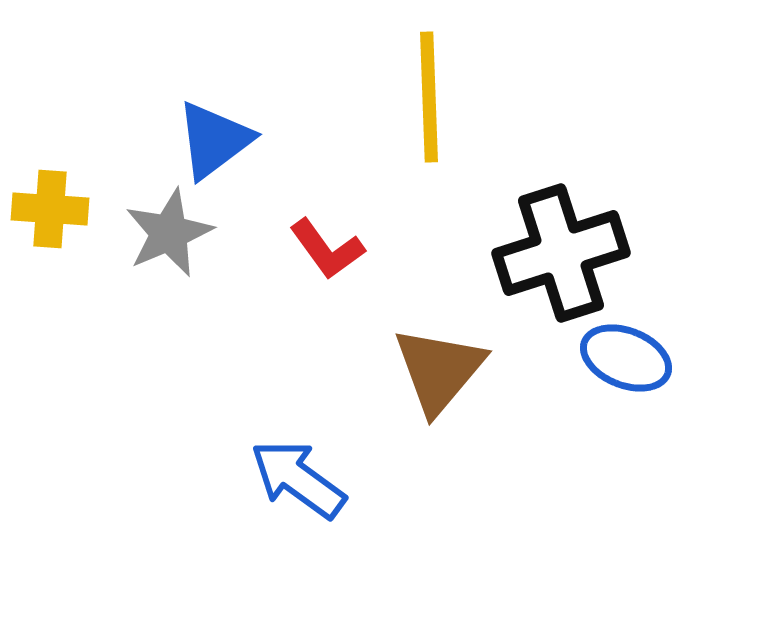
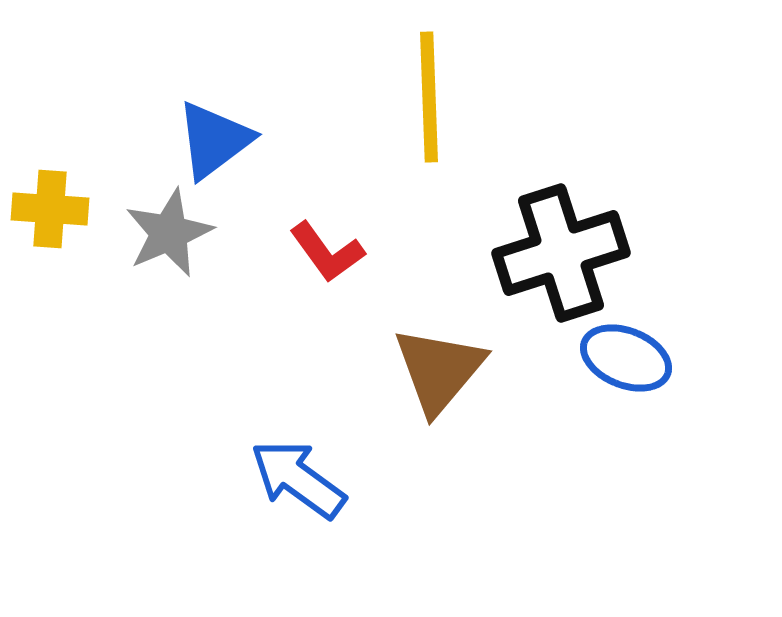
red L-shape: moved 3 px down
